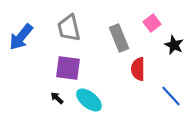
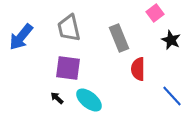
pink square: moved 3 px right, 10 px up
black star: moved 3 px left, 5 px up
blue line: moved 1 px right
